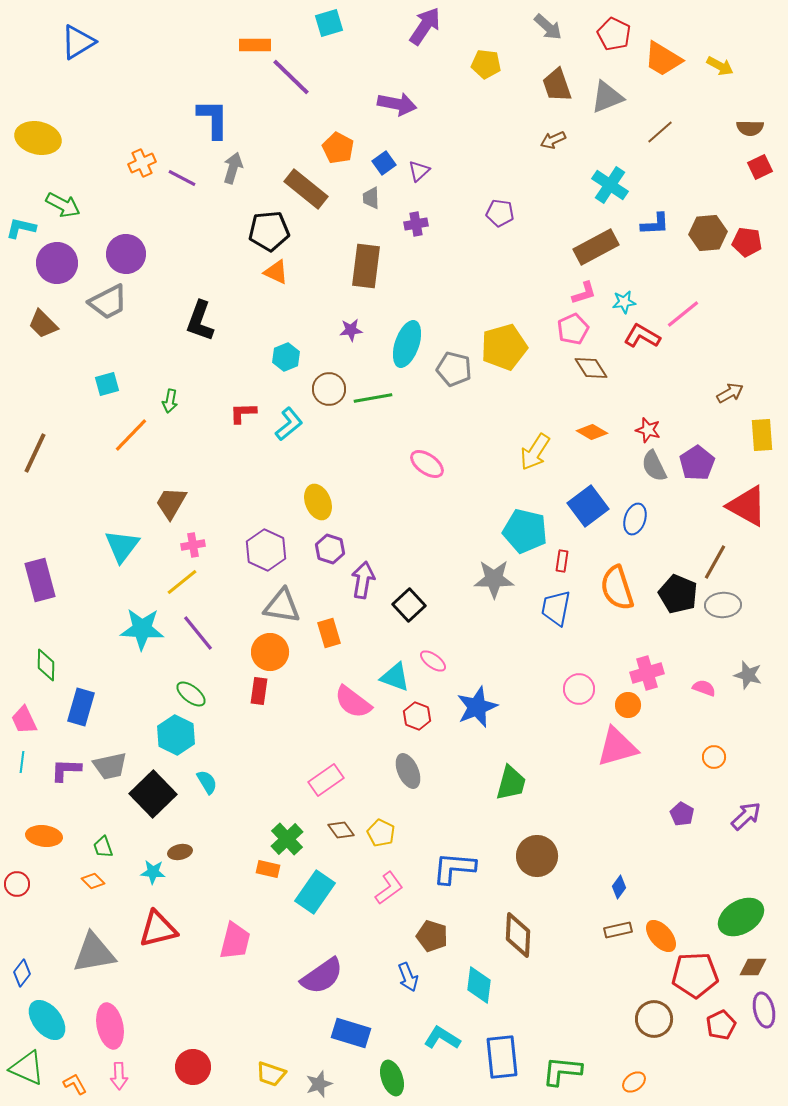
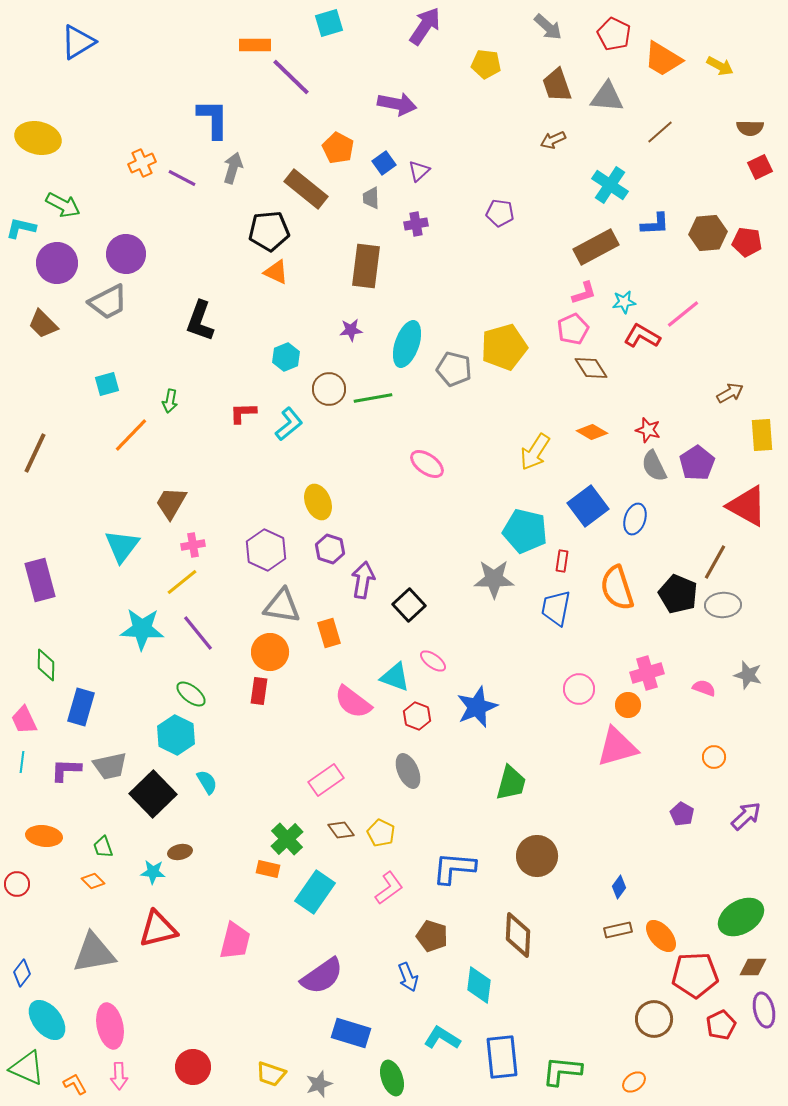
gray triangle at (607, 97): rotated 27 degrees clockwise
